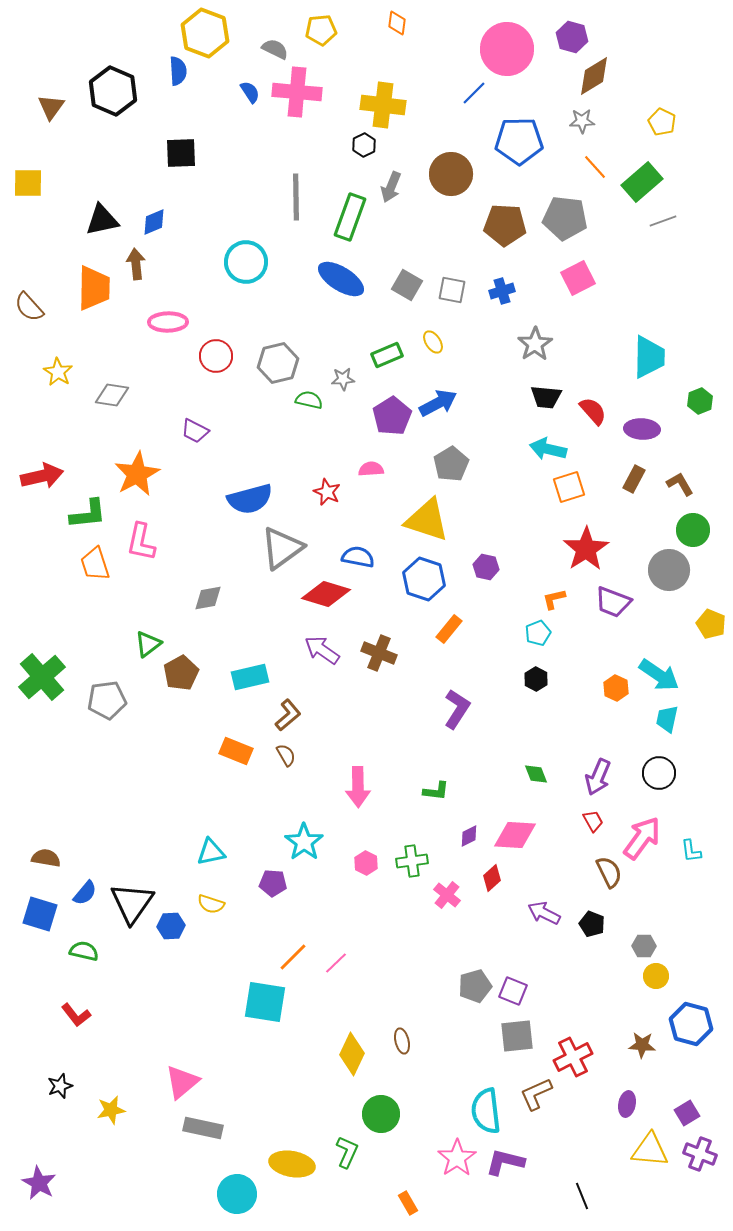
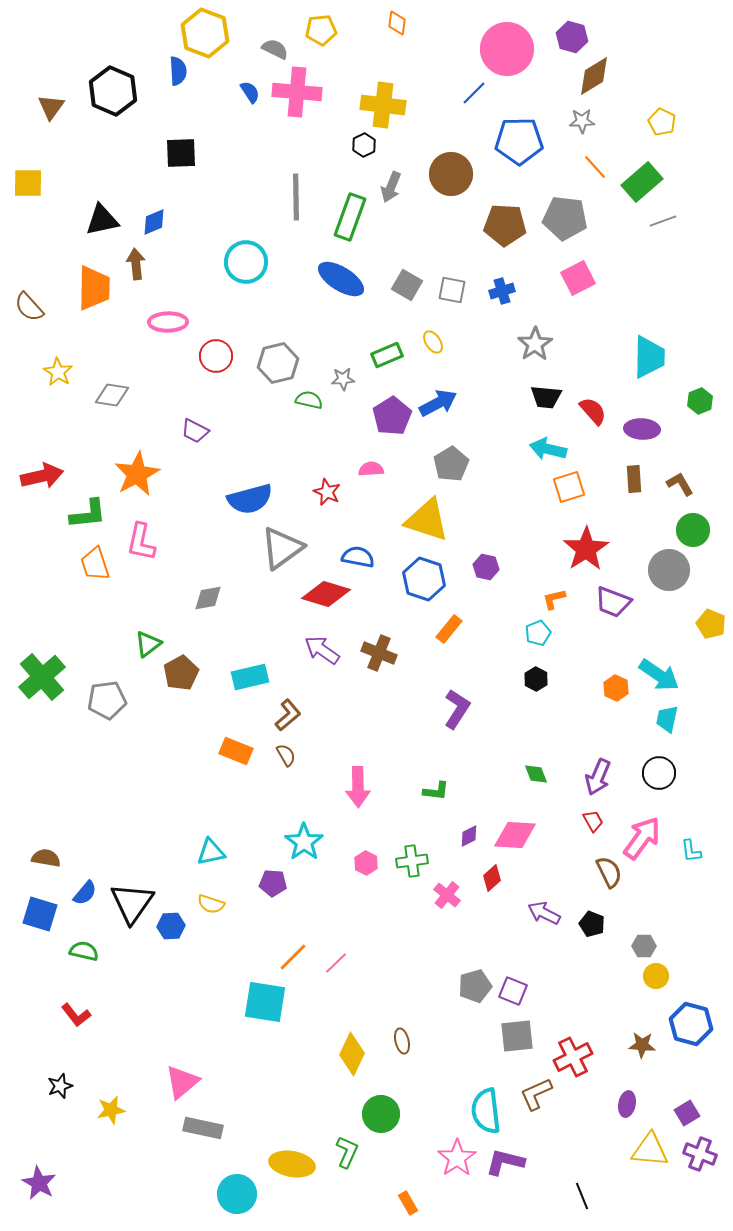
brown rectangle at (634, 479): rotated 32 degrees counterclockwise
